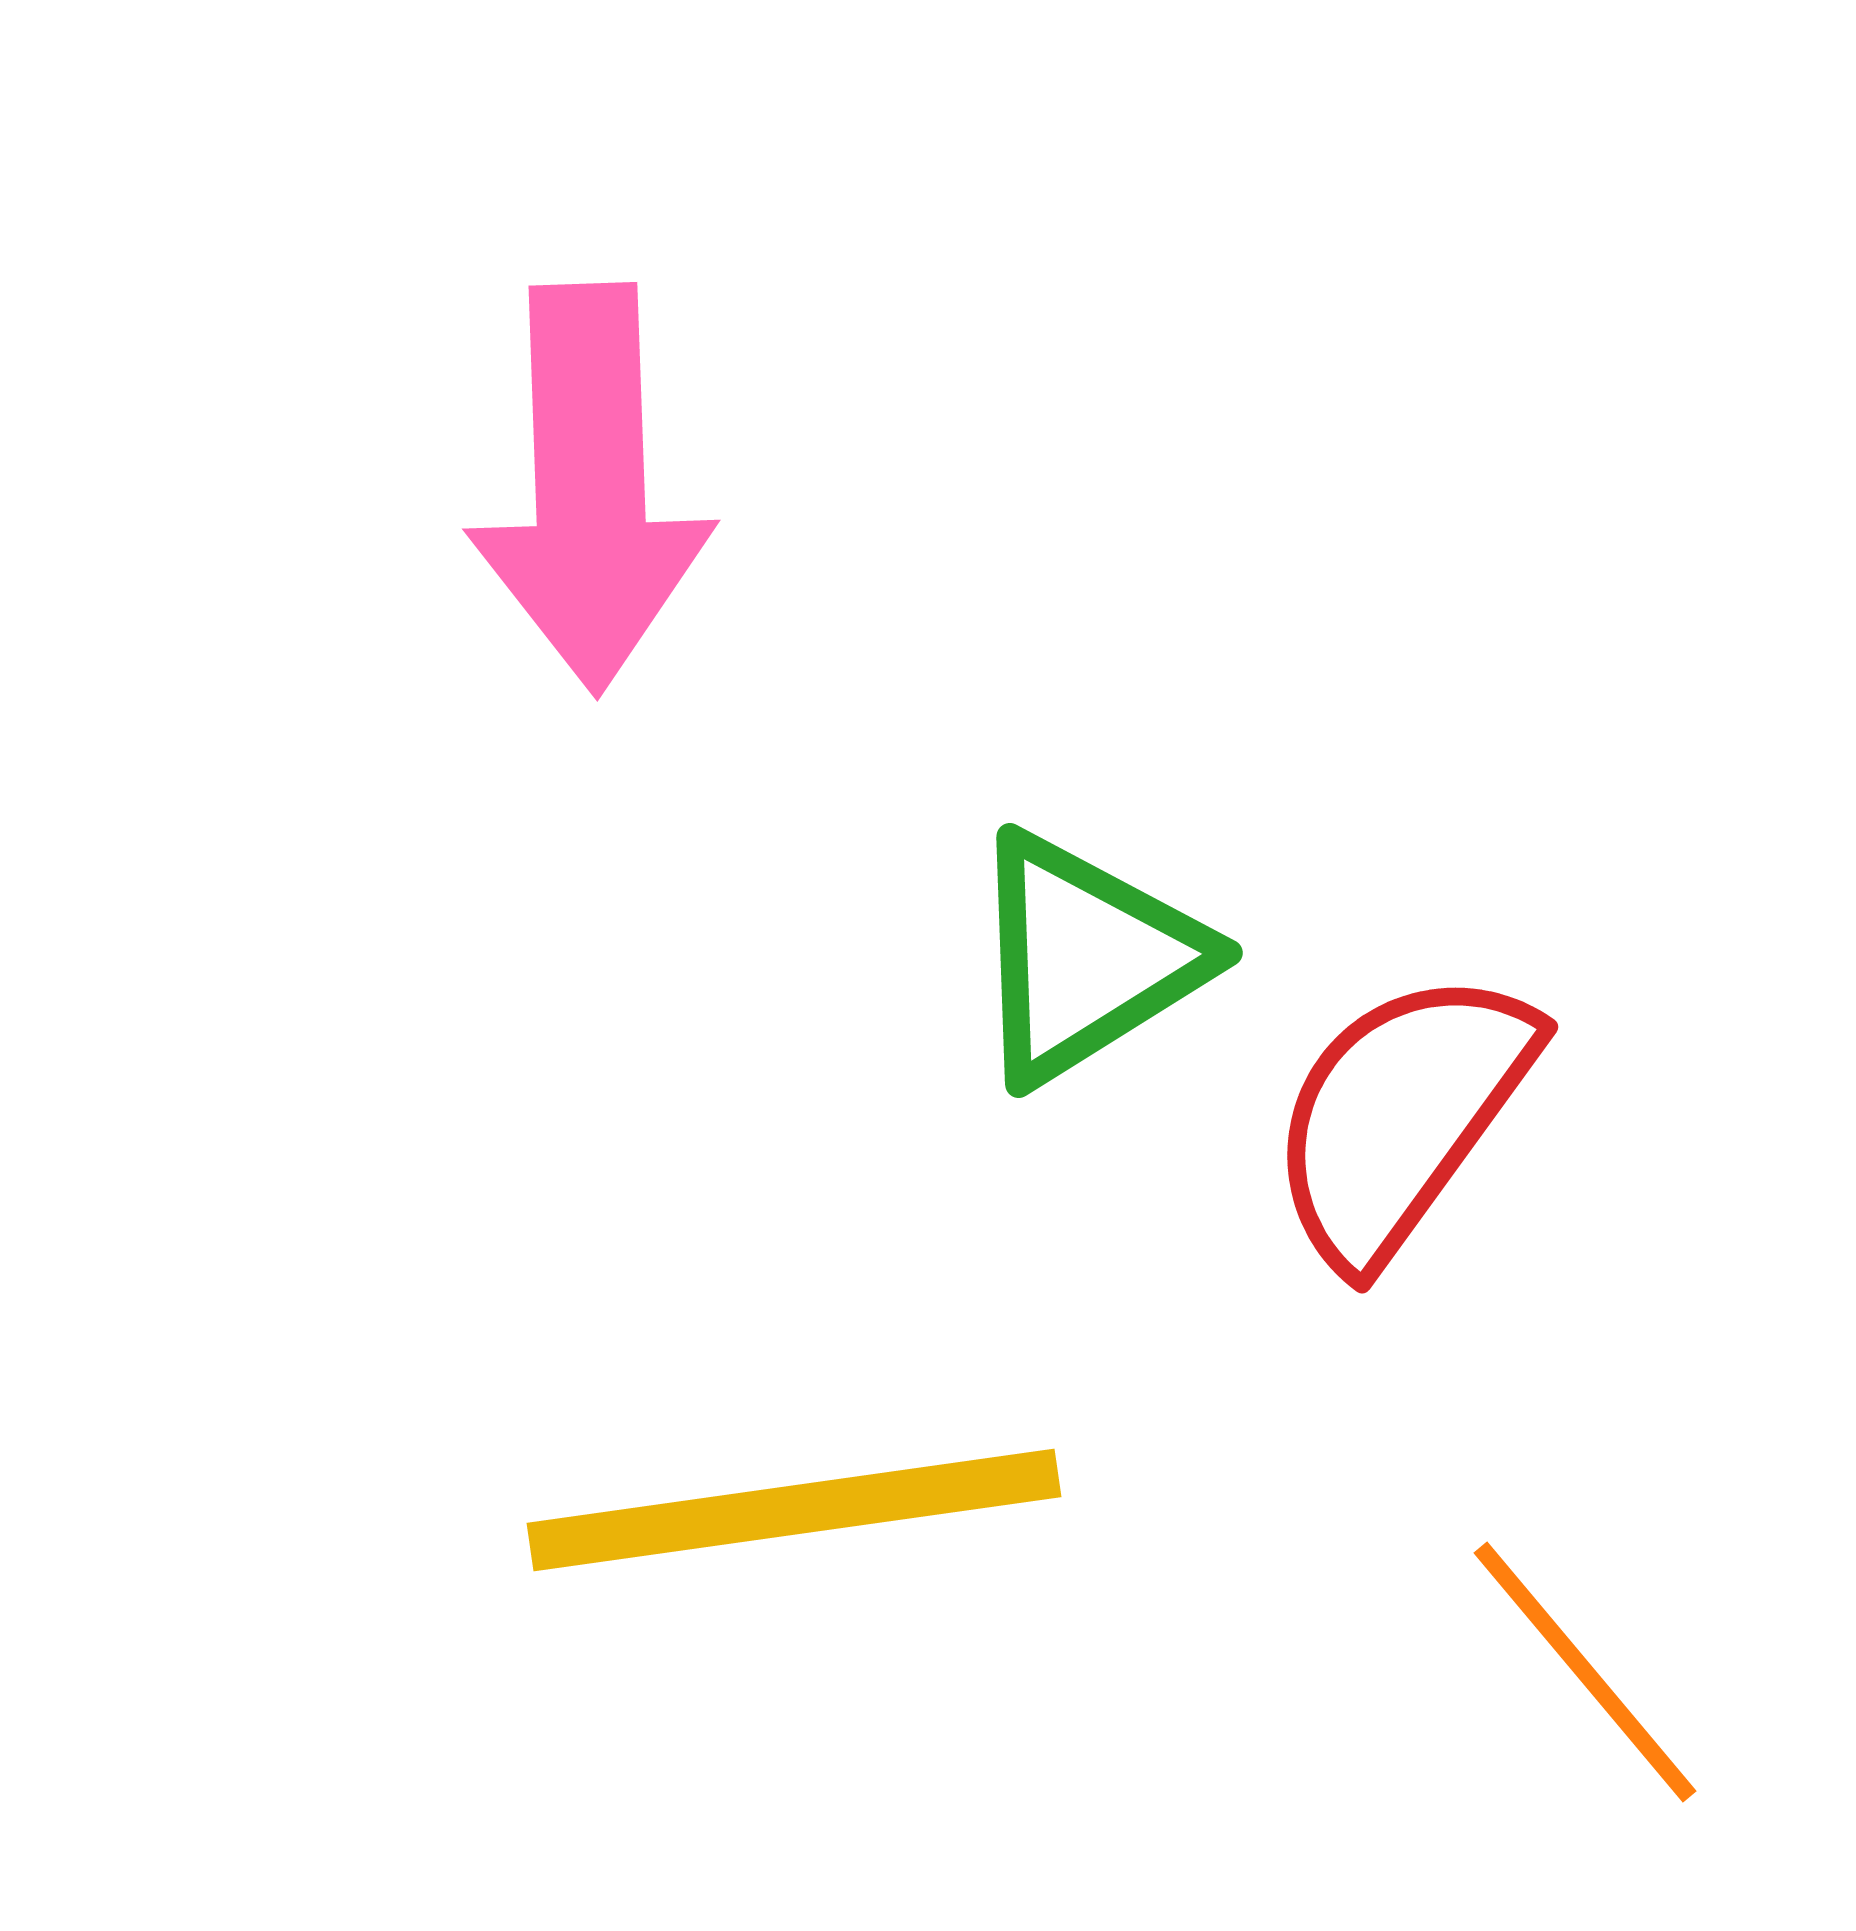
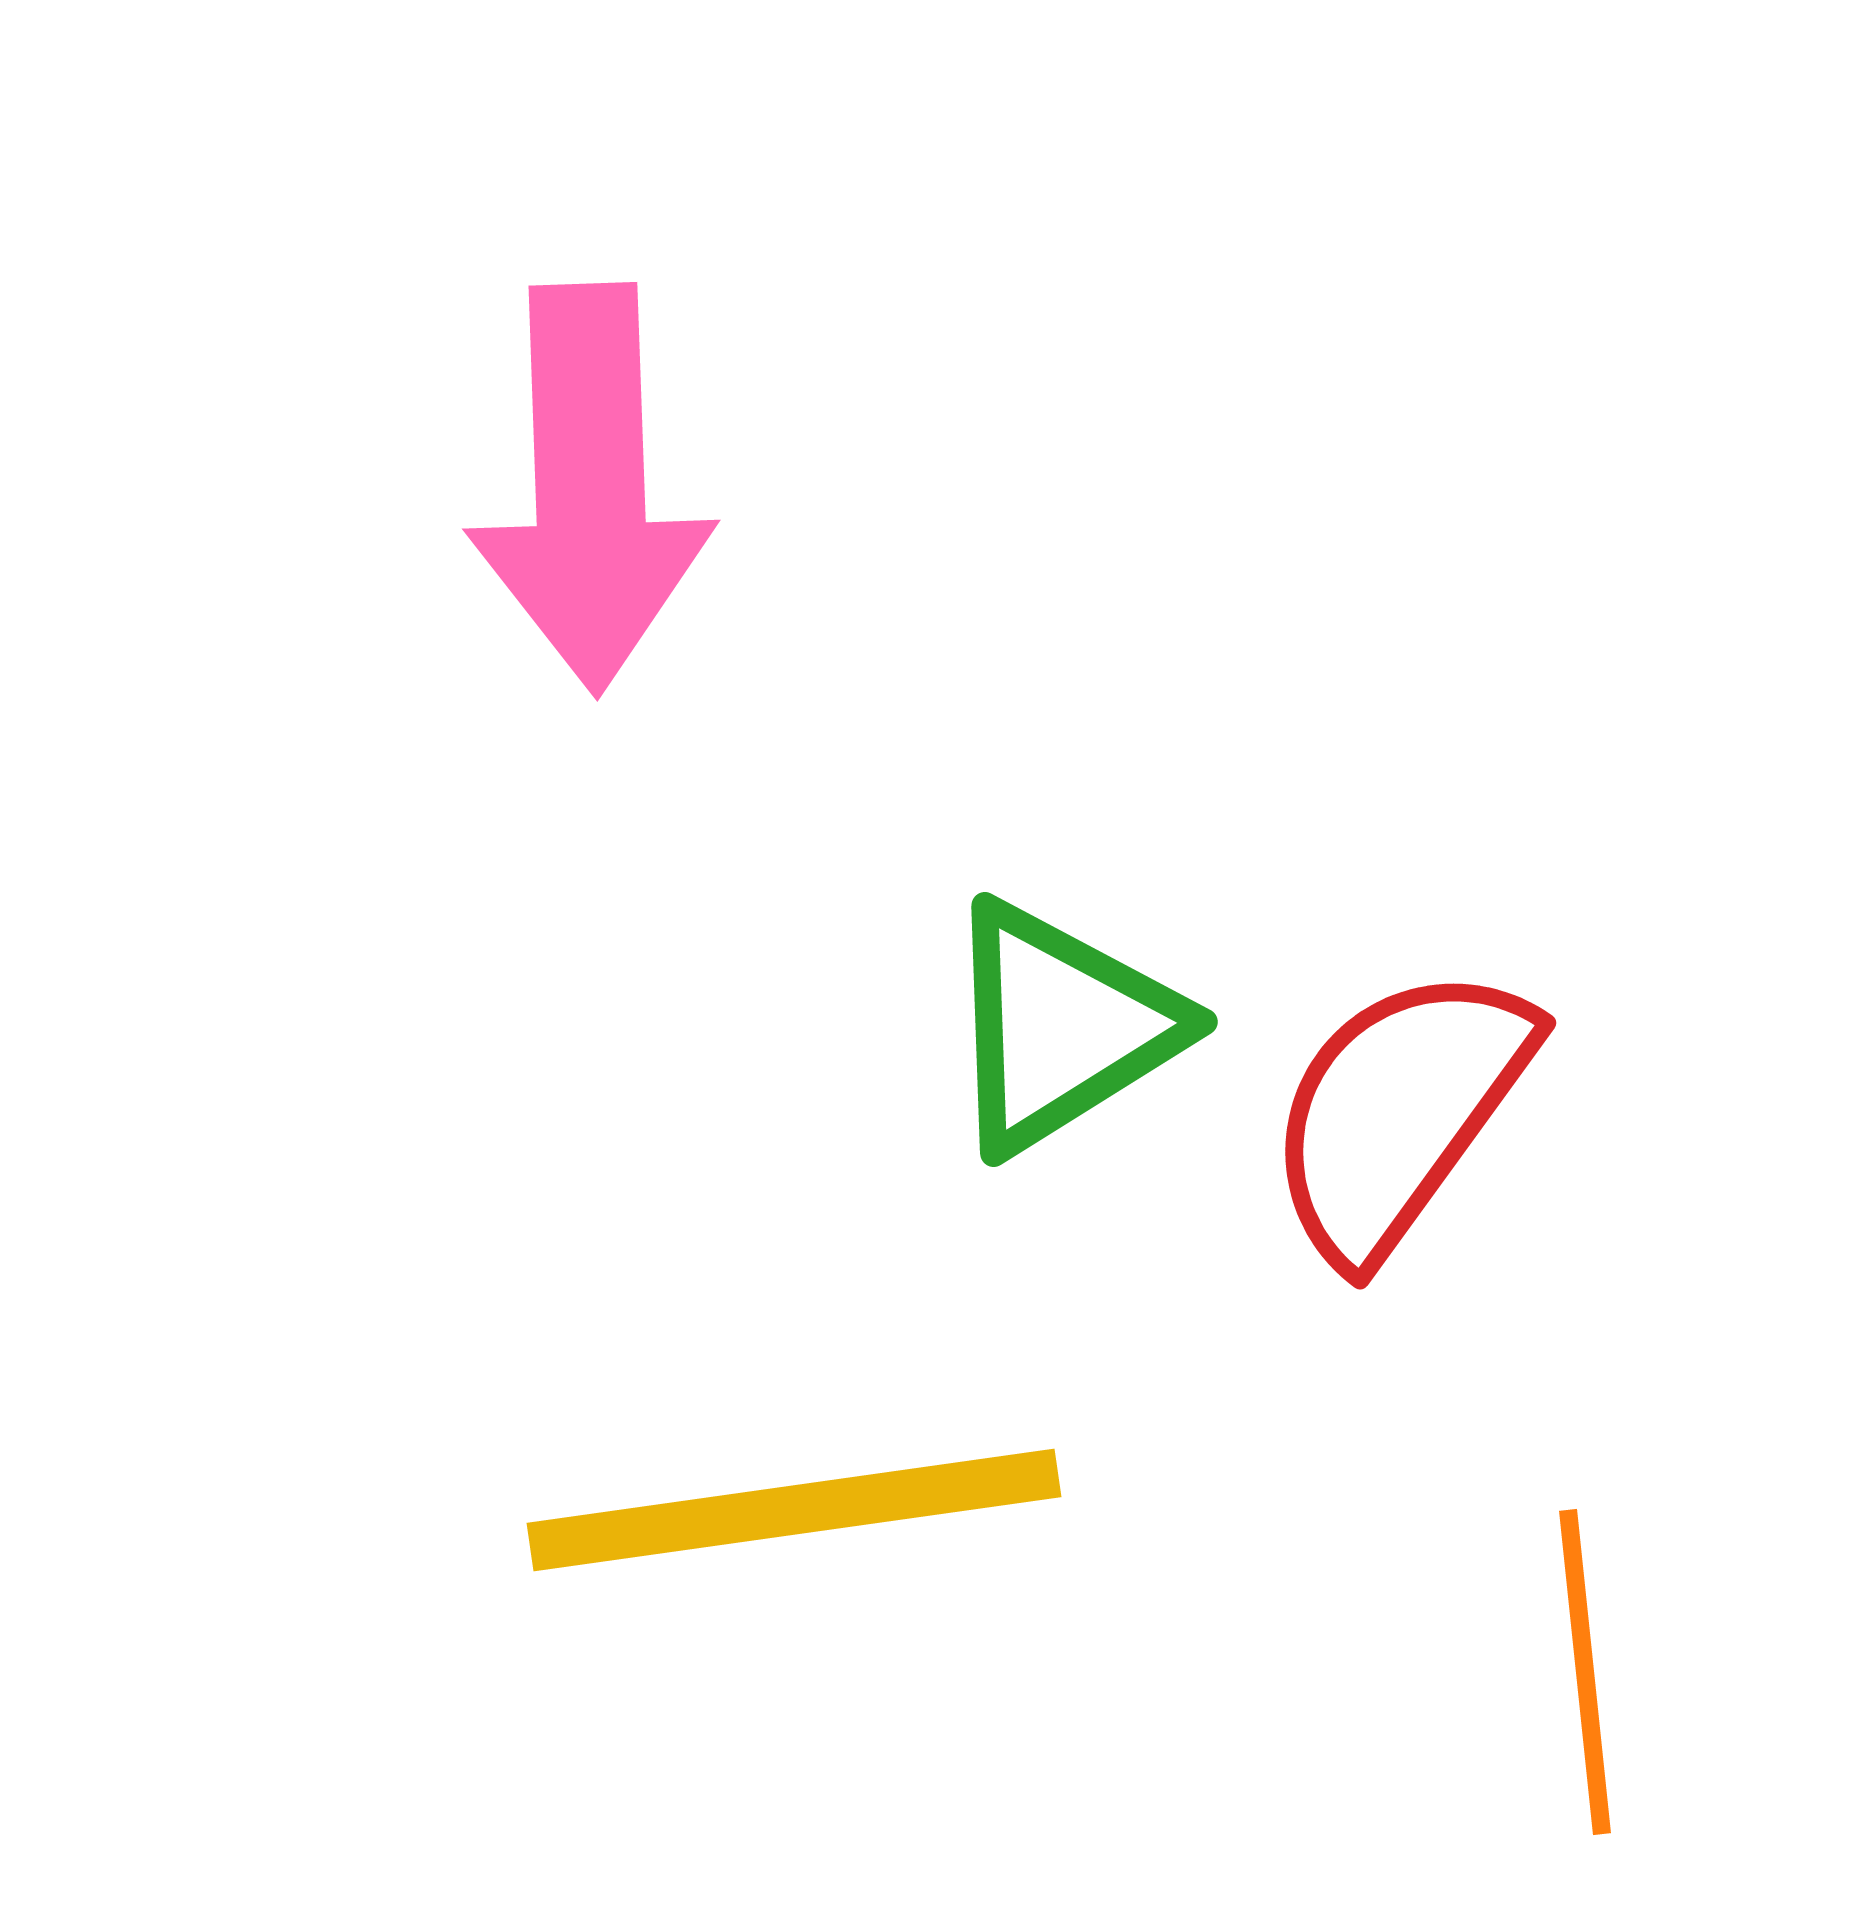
green triangle: moved 25 px left, 69 px down
red semicircle: moved 2 px left, 4 px up
orange line: rotated 34 degrees clockwise
